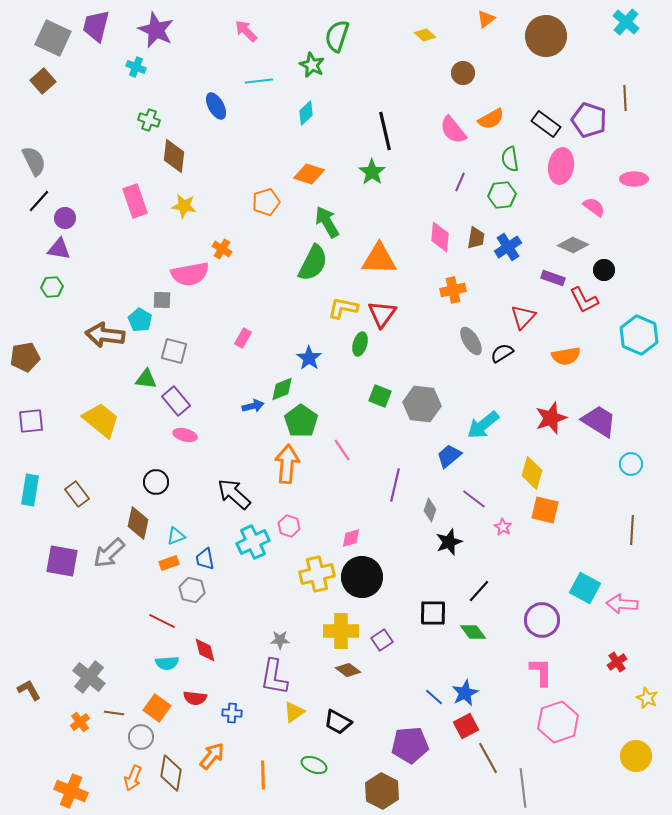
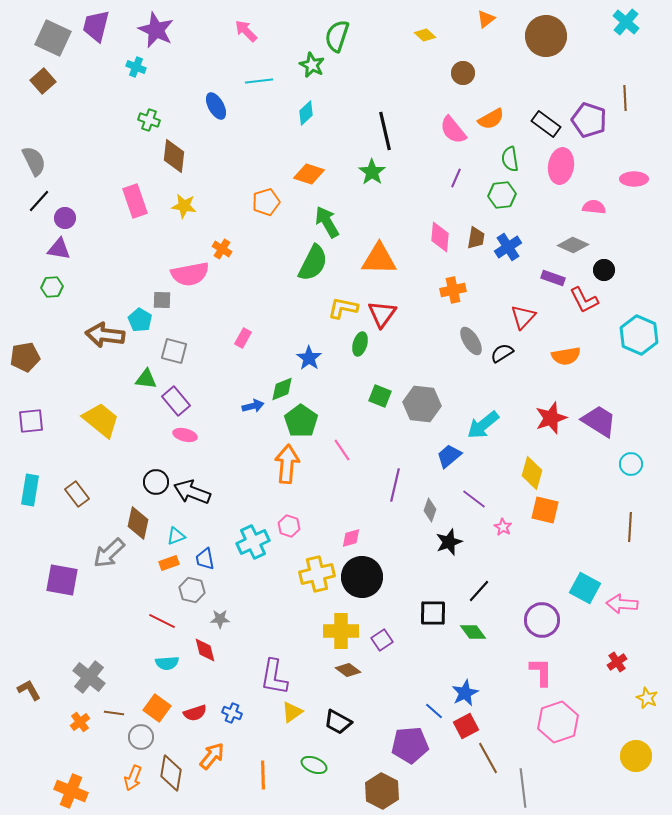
purple line at (460, 182): moved 4 px left, 4 px up
pink semicircle at (594, 207): rotated 30 degrees counterclockwise
black arrow at (234, 494): moved 42 px left, 2 px up; rotated 21 degrees counterclockwise
brown line at (632, 530): moved 2 px left, 3 px up
purple square at (62, 561): moved 19 px down
gray star at (280, 640): moved 60 px left, 21 px up
blue line at (434, 697): moved 14 px down
red semicircle at (195, 698): moved 15 px down; rotated 25 degrees counterclockwise
yellow triangle at (294, 712): moved 2 px left
blue cross at (232, 713): rotated 18 degrees clockwise
